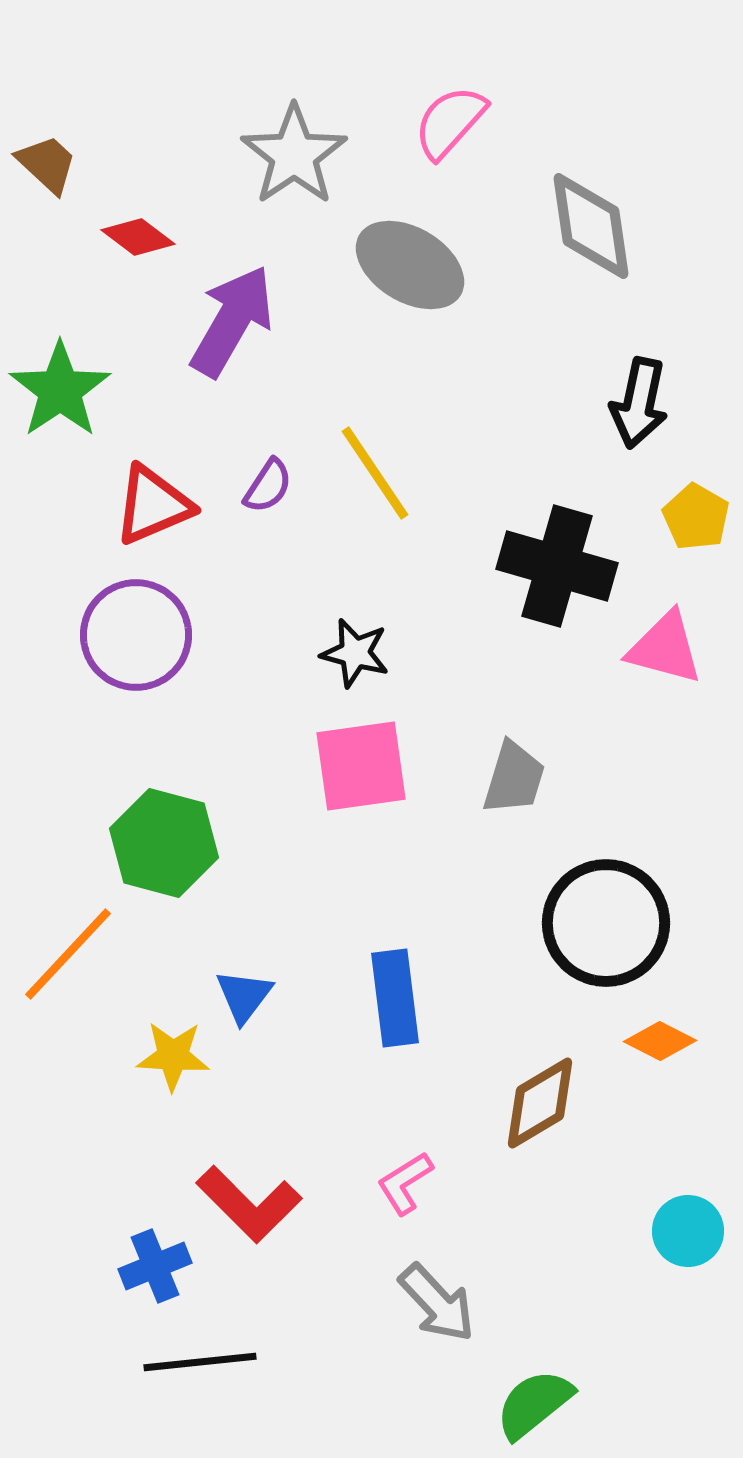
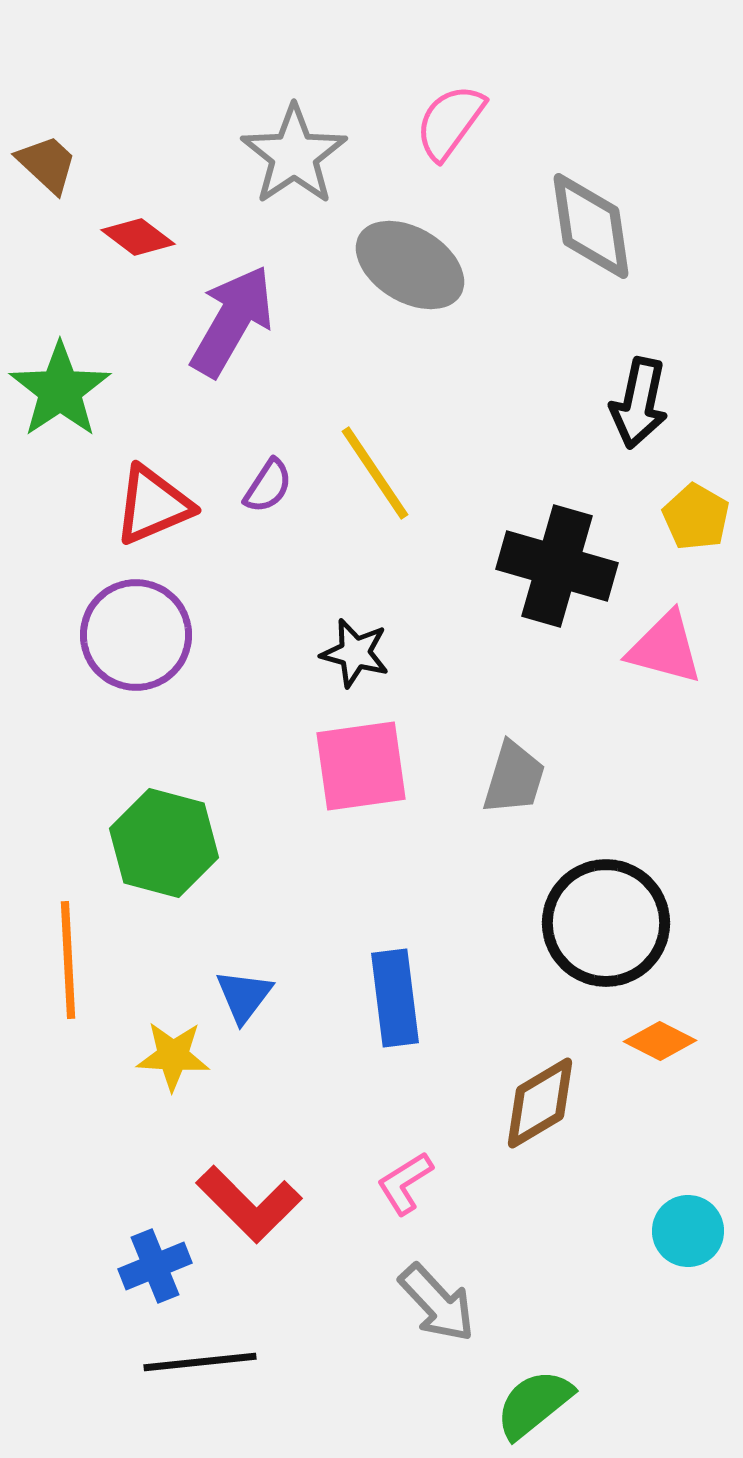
pink semicircle: rotated 6 degrees counterclockwise
orange line: moved 6 px down; rotated 46 degrees counterclockwise
